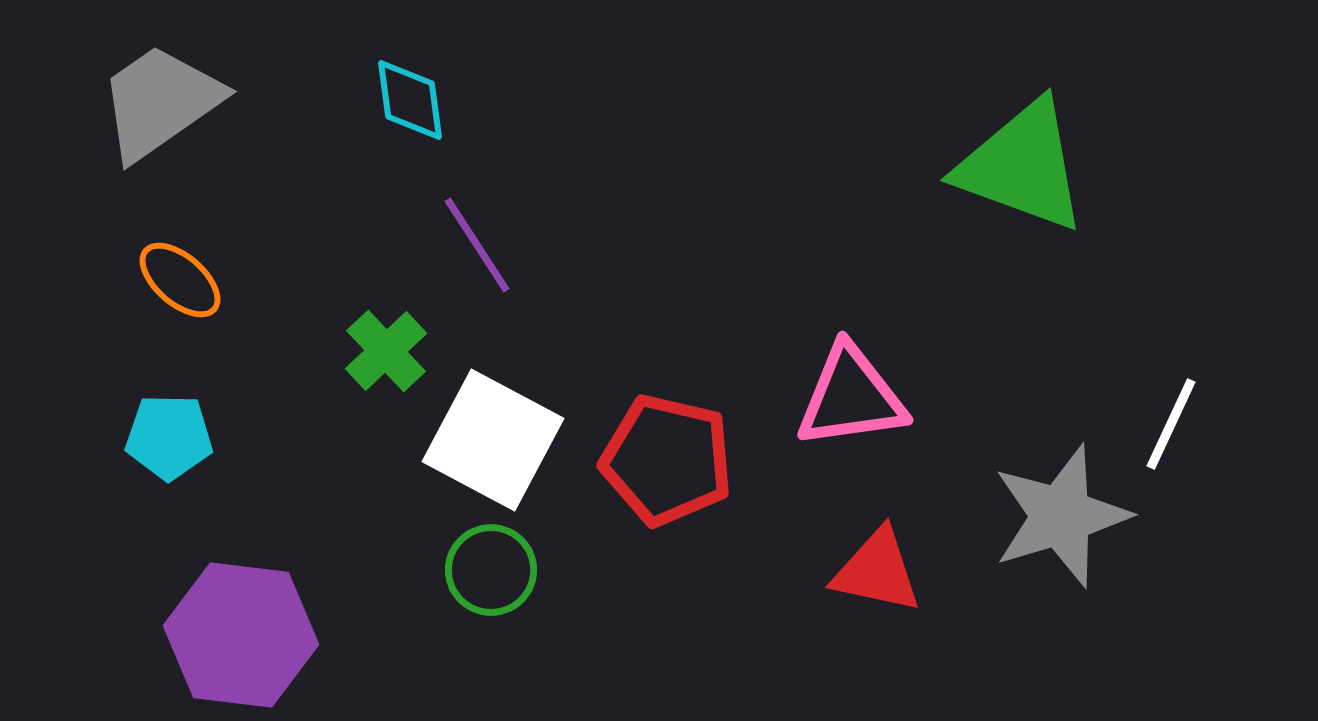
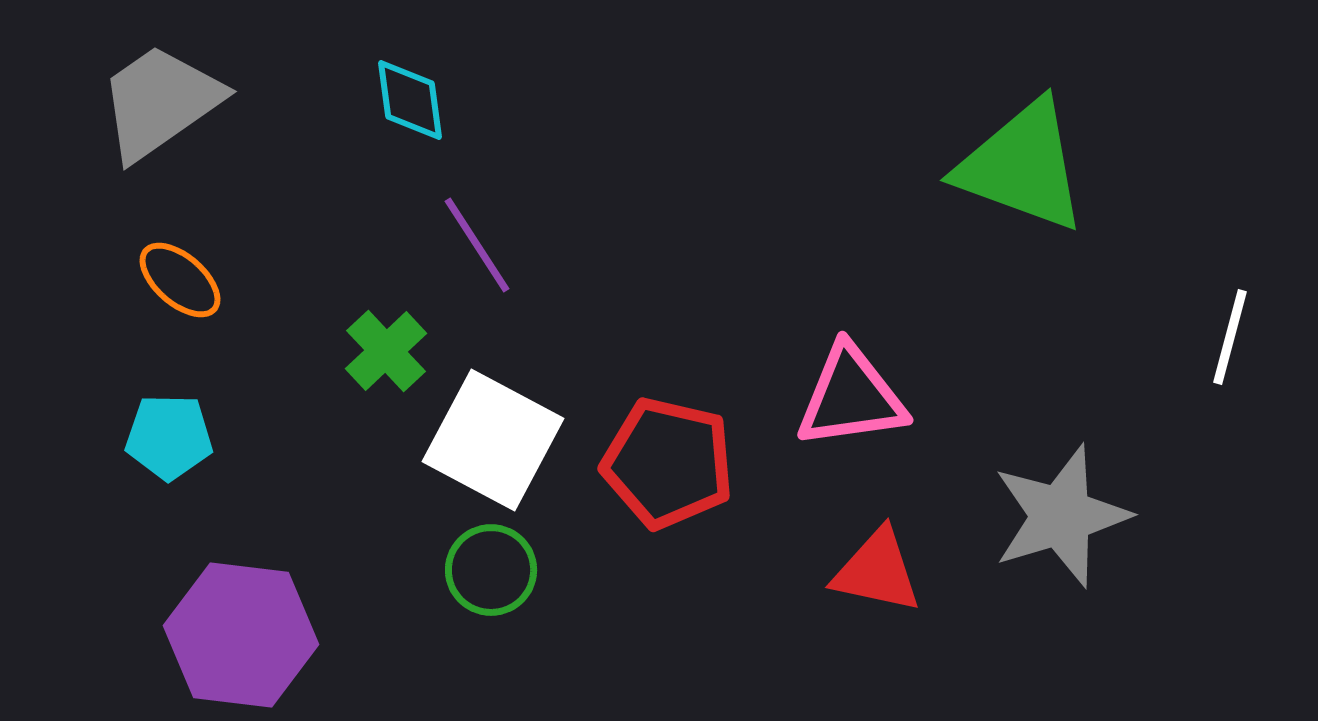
white line: moved 59 px right, 87 px up; rotated 10 degrees counterclockwise
red pentagon: moved 1 px right, 3 px down
